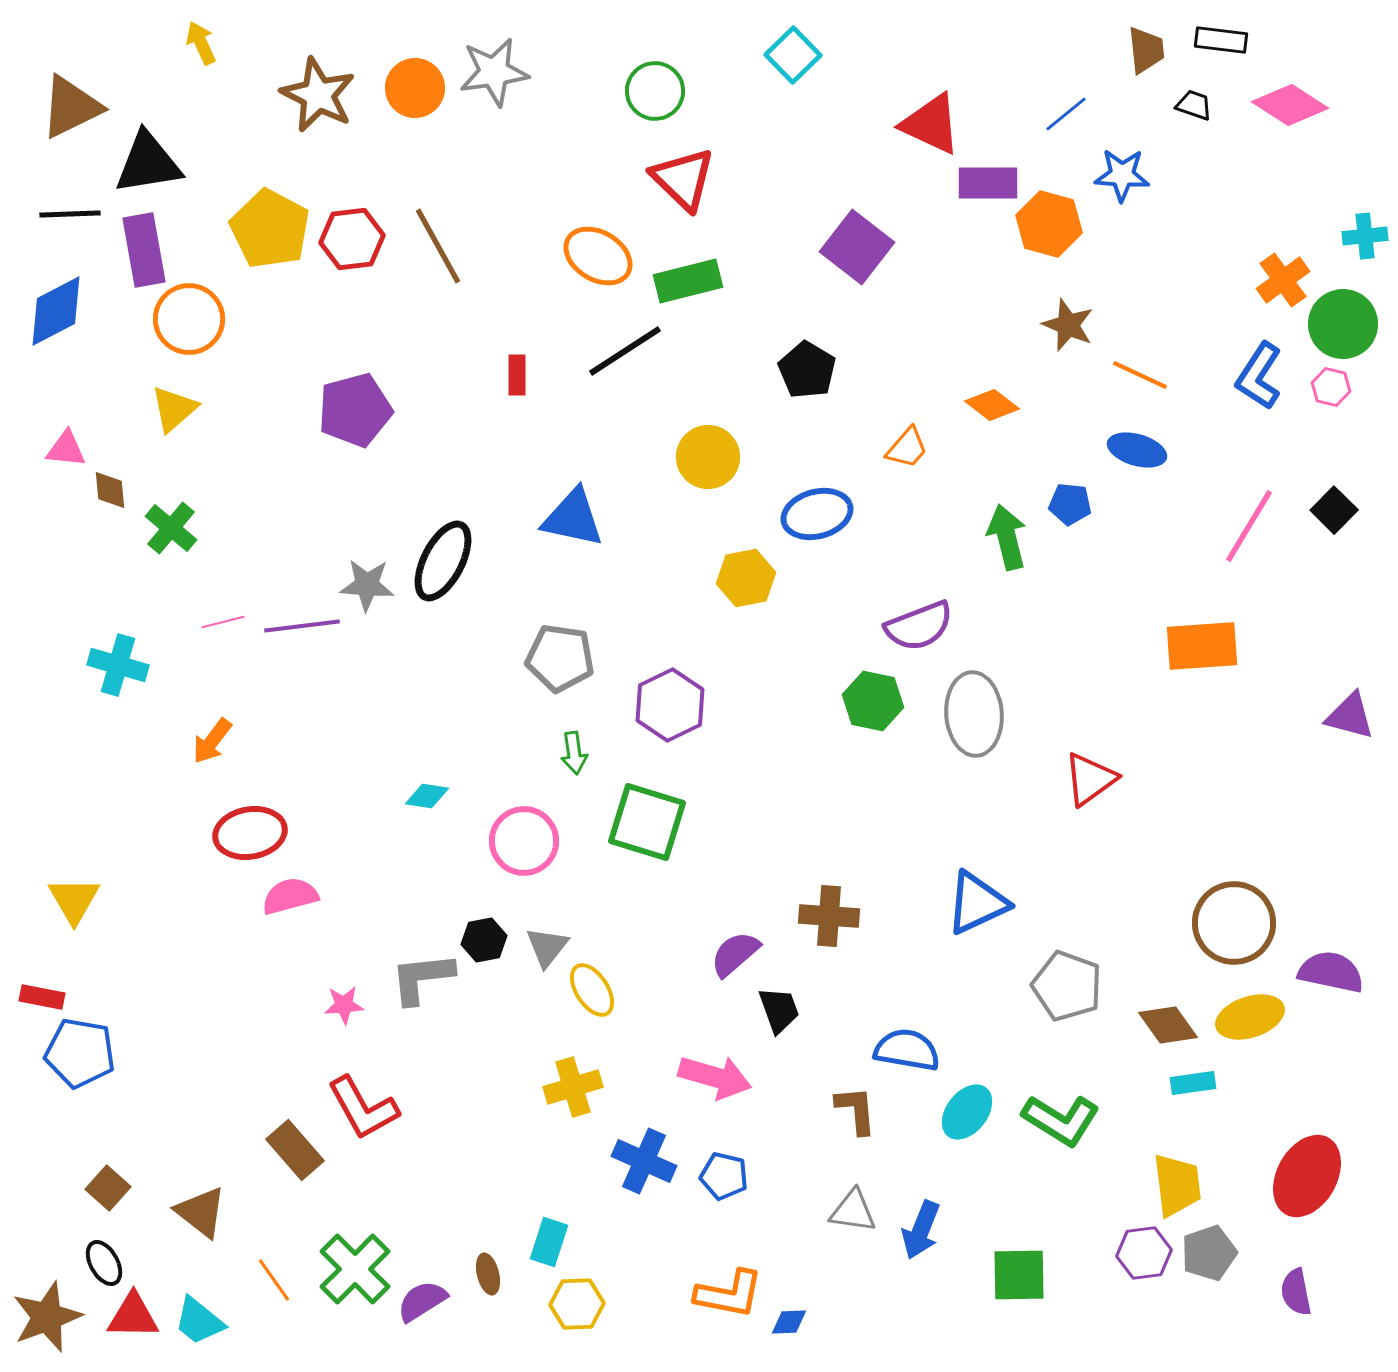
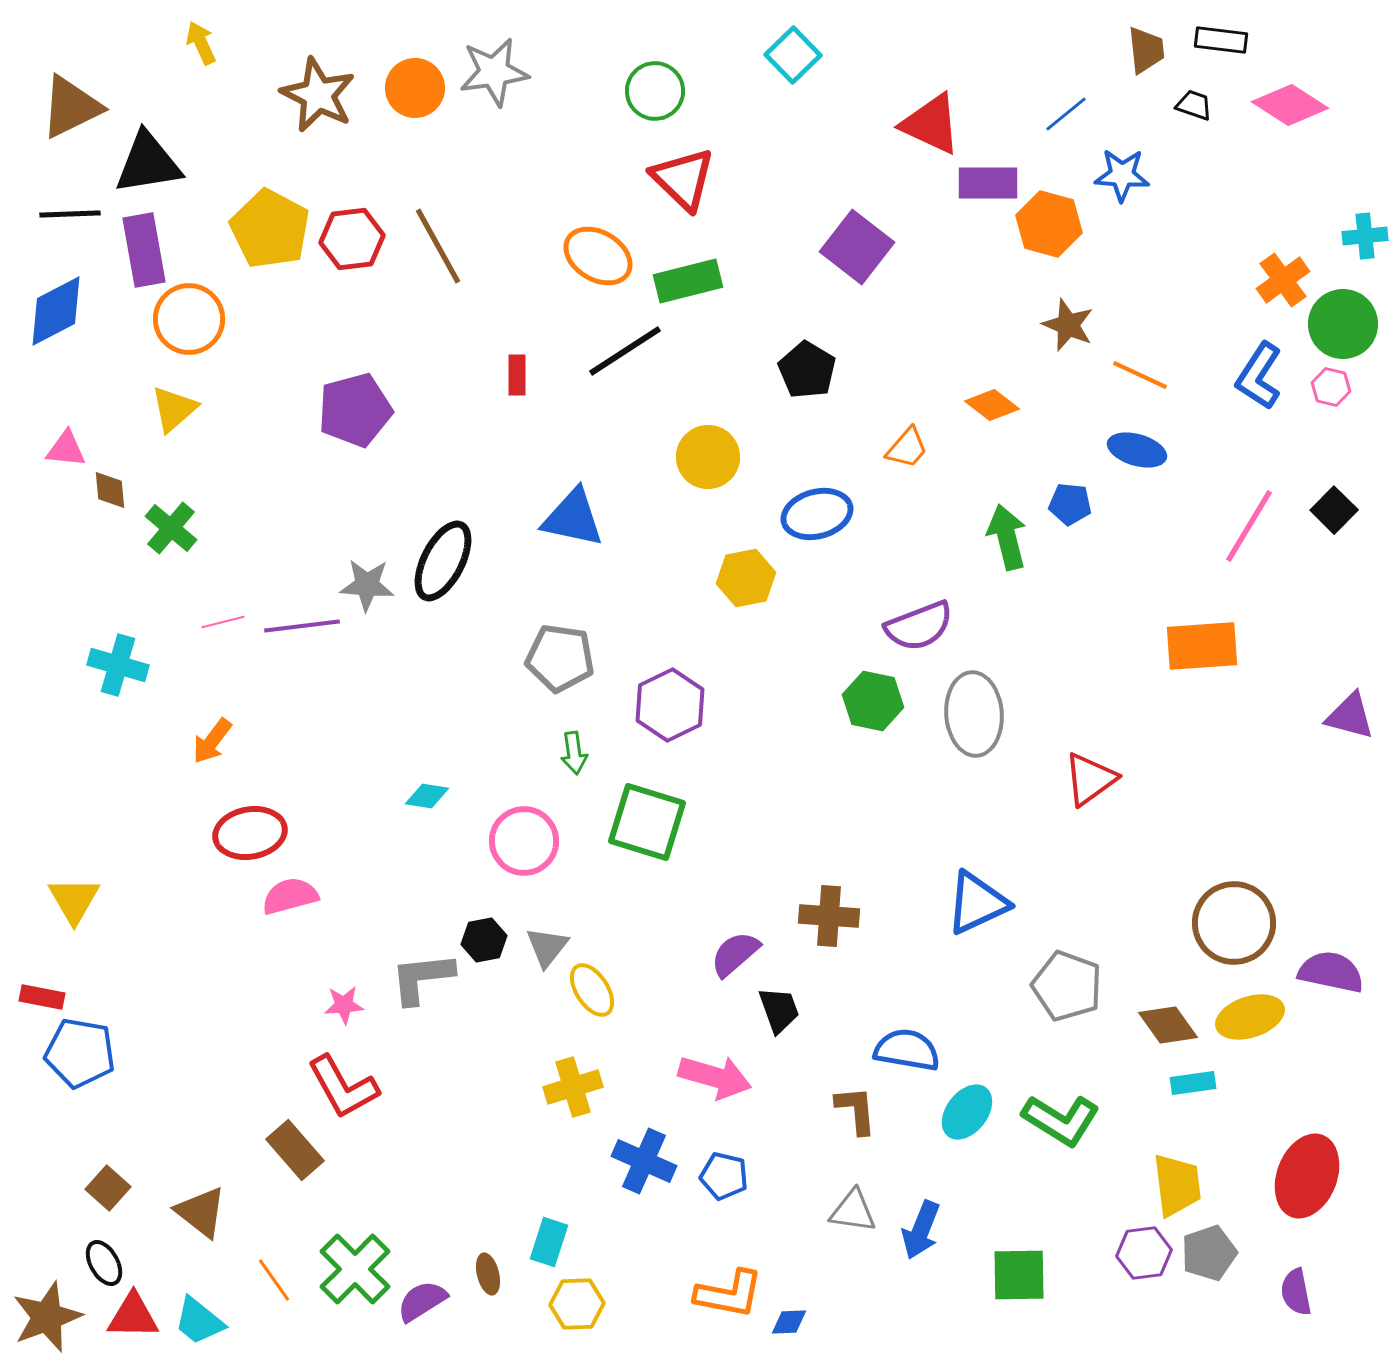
red L-shape at (363, 1108): moved 20 px left, 21 px up
red ellipse at (1307, 1176): rotated 8 degrees counterclockwise
